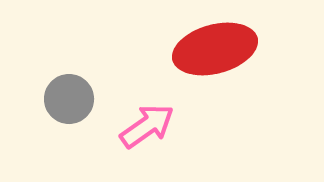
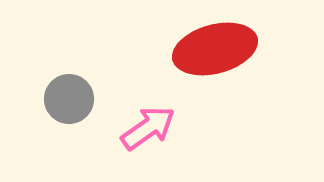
pink arrow: moved 1 px right, 2 px down
